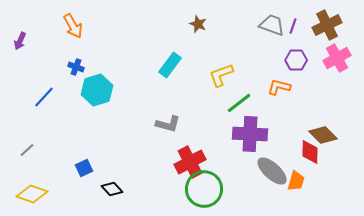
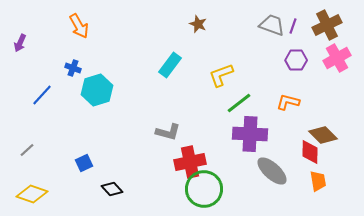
orange arrow: moved 6 px right
purple arrow: moved 2 px down
blue cross: moved 3 px left, 1 px down
orange L-shape: moved 9 px right, 15 px down
blue line: moved 2 px left, 2 px up
gray L-shape: moved 8 px down
red cross: rotated 16 degrees clockwise
blue square: moved 5 px up
orange trapezoid: moved 22 px right; rotated 25 degrees counterclockwise
